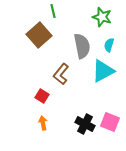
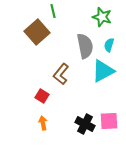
brown square: moved 2 px left, 3 px up
gray semicircle: moved 3 px right
pink square: moved 1 px left, 1 px up; rotated 24 degrees counterclockwise
